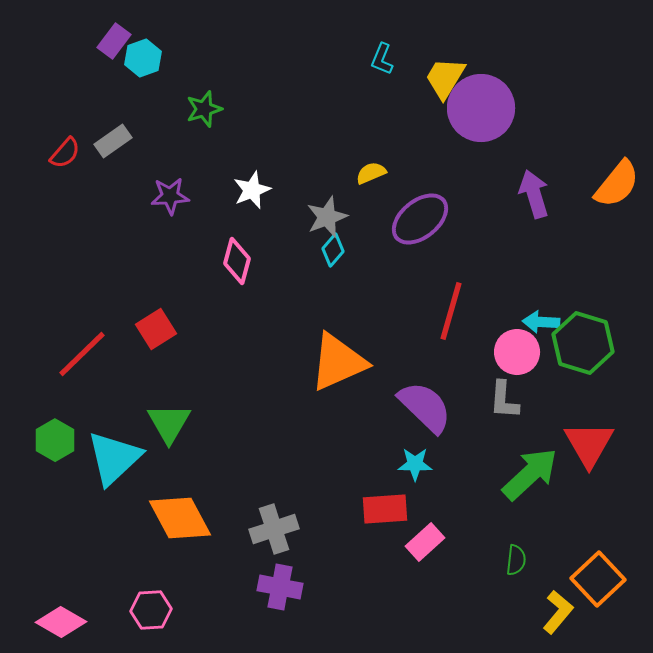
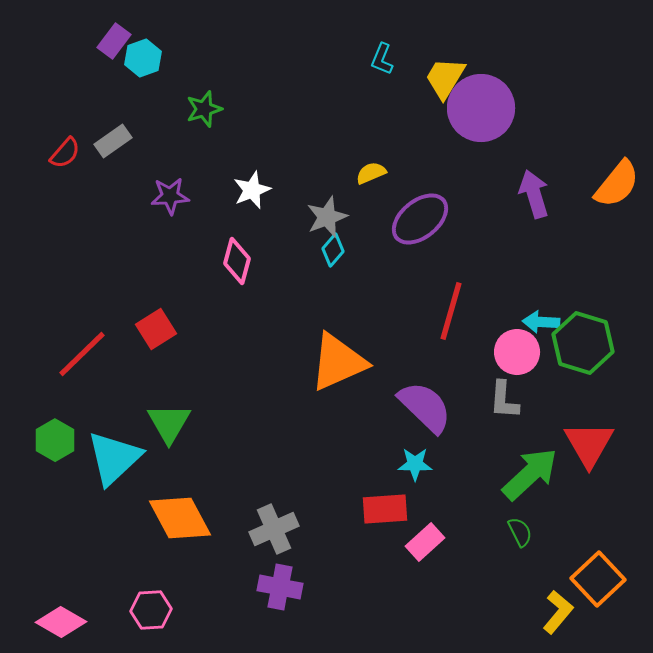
gray cross at (274, 529): rotated 6 degrees counterclockwise
green semicircle at (516, 560): moved 4 px right, 28 px up; rotated 32 degrees counterclockwise
